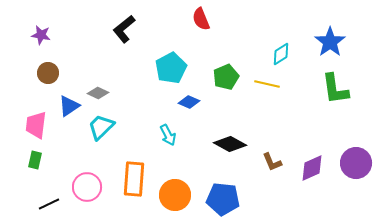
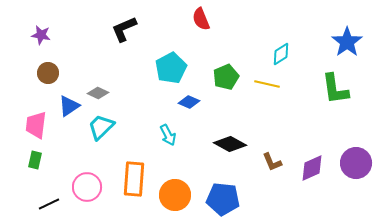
black L-shape: rotated 16 degrees clockwise
blue star: moved 17 px right
